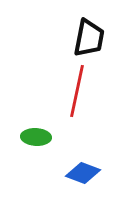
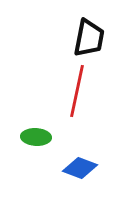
blue diamond: moved 3 px left, 5 px up
